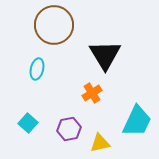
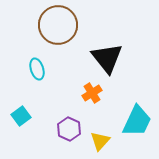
brown circle: moved 4 px right
black triangle: moved 2 px right, 3 px down; rotated 8 degrees counterclockwise
cyan ellipse: rotated 30 degrees counterclockwise
cyan square: moved 7 px left, 7 px up; rotated 12 degrees clockwise
purple hexagon: rotated 25 degrees counterclockwise
yellow triangle: moved 2 px up; rotated 35 degrees counterclockwise
